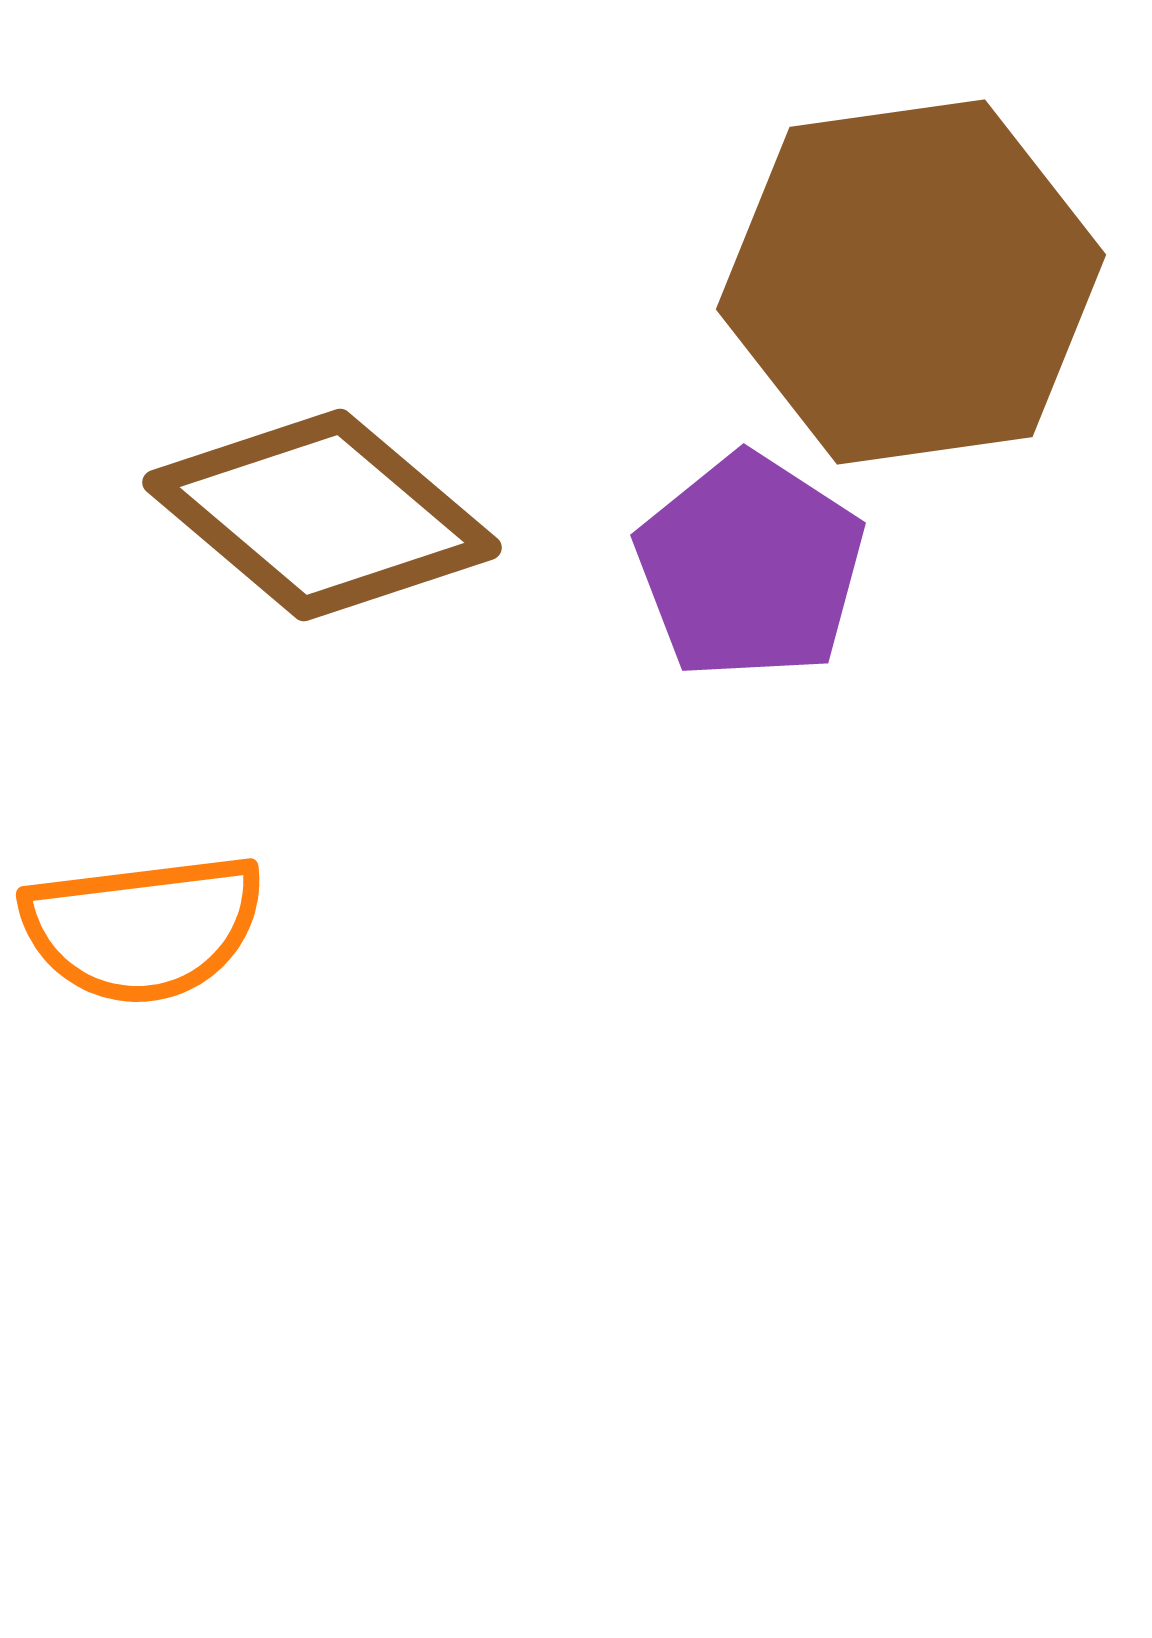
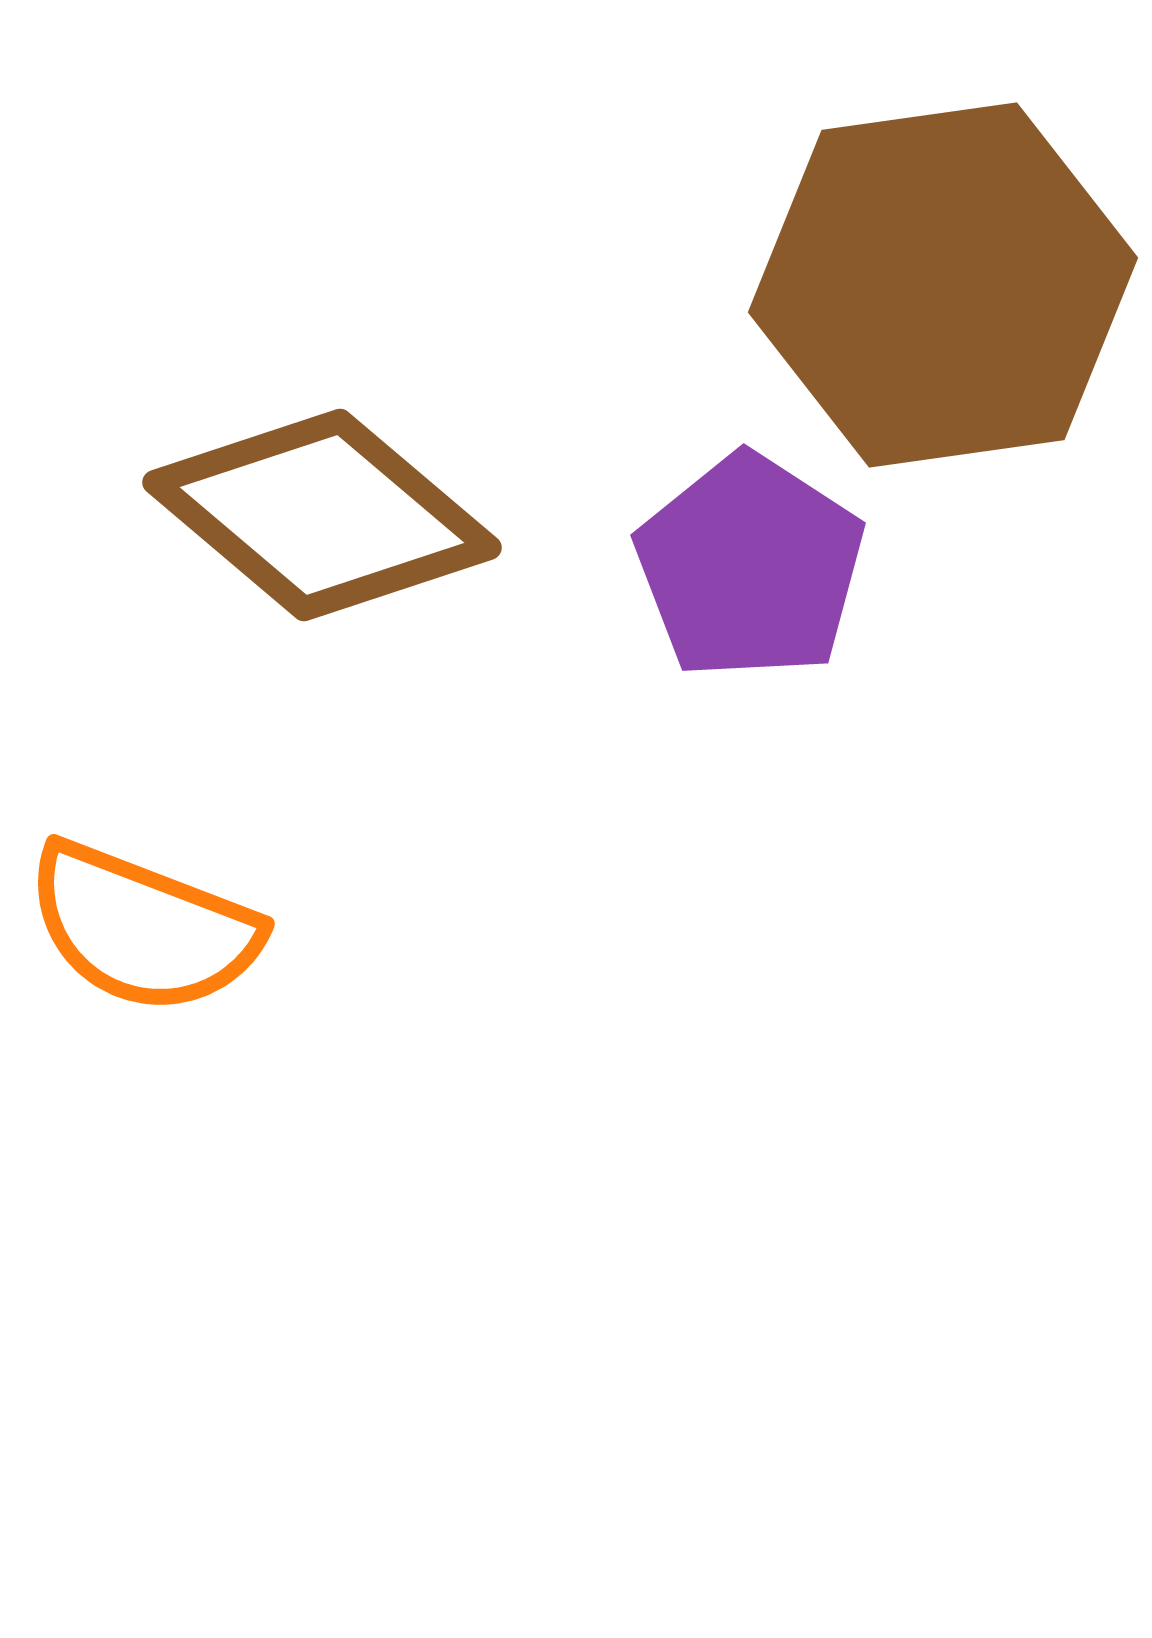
brown hexagon: moved 32 px right, 3 px down
orange semicircle: rotated 28 degrees clockwise
